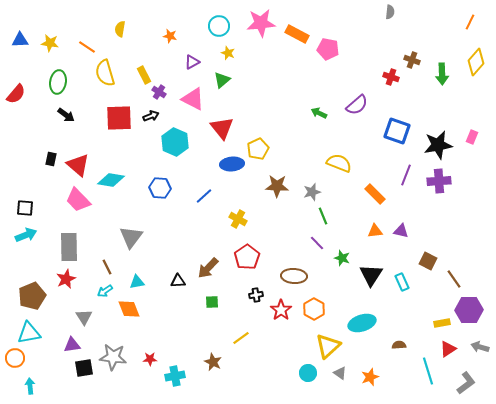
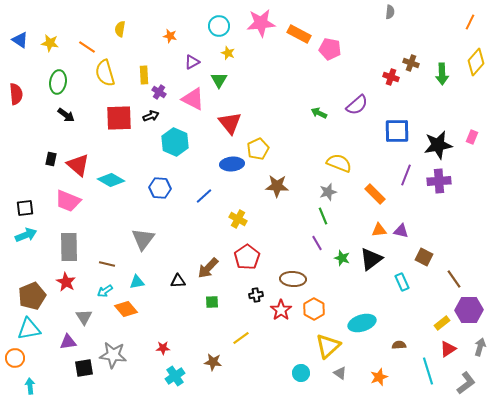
orange rectangle at (297, 34): moved 2 px right
blue triangle at (20, 40): rotated 36 degrees clockwise
pink pentagon at (328, 49): moved 2 px right
brown cross at (412, 60): moved 1 px left, 3 px down
yellow rectangle at (144, 75): rotated 24 degrees clockwise
green triangle at (222, 80): moved 3 px left; rotated 18 degrees counterclockwise
red semicircle at (16, 94): rotated 45 degrees counterclockwise
red triangle at (222, 128): moved 8 px right, 5 px up
blue square at (397, 131): rotated 20 degrees counterclockwise
cyan diamond at (111, 180): rotated 20 degrees clockwise
gray star at (312, 192): moved 16 px right
pink trapezoid at (78, 200): moved 10 px left, 1 px down; rotated 24 degrees counterclockwise
black square at (25, 208): rotated 12 degrees counterclockwise
orange triangle at (375, 231): moved 4 px right, 1 px up
gray triangle at (131, 237): moved 12 px right, 2 px down
purple line at (317, 243): rotated 14 degrees clockwise
brown square at (428, 261): moved 4 px left, 4 px up
brown line at (107, 267): moved 3 px up; rotated 49 degrees counterclockwise
black triangle at (371, 275): moved 16 px up; rotated 20 degrees clockwise
brown ellipse at (294, 276): moved 1 px left, 3 px down
red star at (66, 279): moved 3 px down; rotated 18 degrees counterclockwise
orange diamond at (129, 309): moved 3 px left; rotated 20 degrees counterclockwise
yellow rectangle at (442, 323): rotated 28 degrees counterclockwise
cyan triangle at (29, 333): moved 4 px up
purple triangle at (72, 345): moved 4 px left, 3 px up
gray arrow at (480, 347): rotated 90 degrees clockwise
gray star at (113, 357): moved 2 px up
red star at (150, 359): moved 13 px right, 11 px up
brown star at (213, 362): rotated 18 degrees counterclockwise
cyan circle at (308, 373): moved 7 px left
cyan cross at (175, 376): rotated 24 degrees counterclockwise
orange star at (370, 377): moved 9 px right
